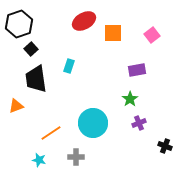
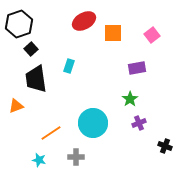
purple rectangle: moved 2 px up
